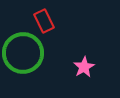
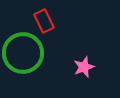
pink star: rotated 10 degrees clockwise
